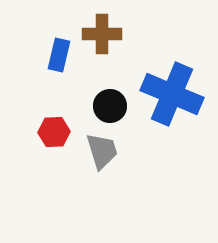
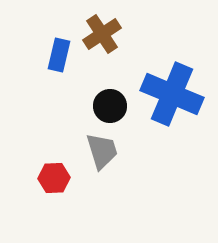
brown cross: rotated 33 degrees counterclockwise
red hexagon: moved 46 px down
